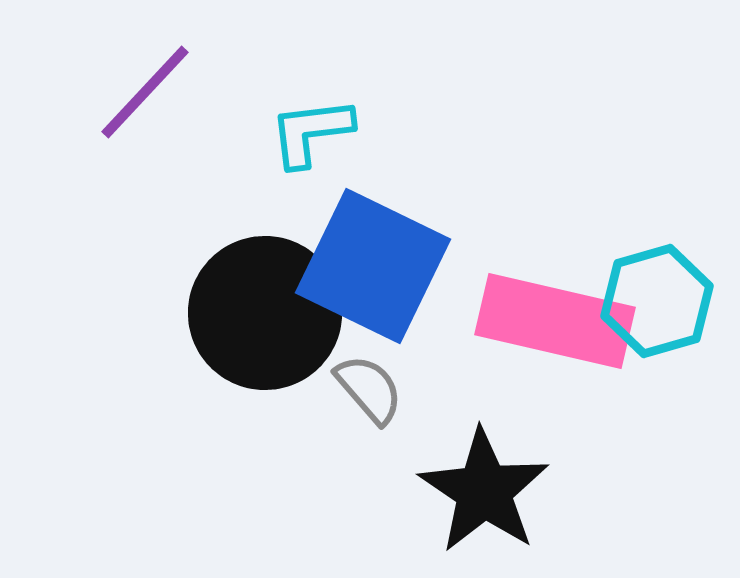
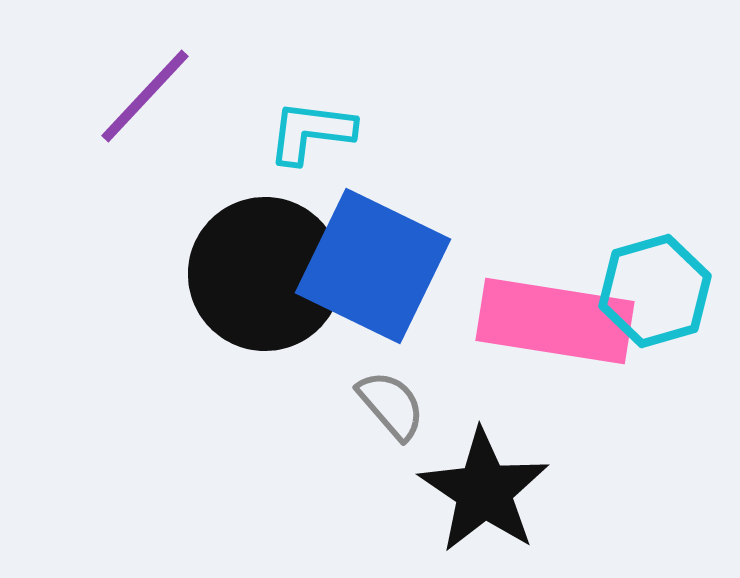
purple line: moved 4 px down
cyan L-shape: rotated 14 degrees clockwise
cyan hexagon: moved 2 px left, 10 px up
black circle: moved 39 px up
pink rectangle: rotated 4 degrees counterclockwise
gray semicircle: moved 22 px right, 16 px down
